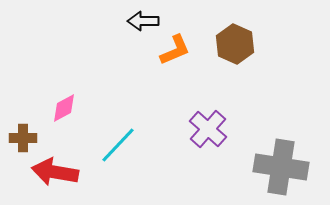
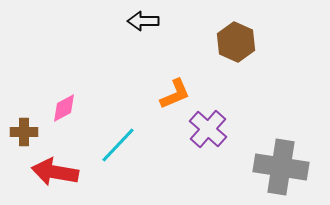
brown hexagon: moved 1 px right, 2 px up
orange L-shape: moved 44 px down
brown cross: moved 1 px right, 6 px up
